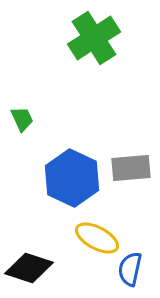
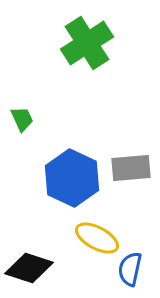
green cross: moved 7 px left, 5 px down
